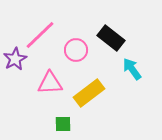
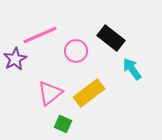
pink line: rotated 20 degrees clockwise
pink circle: moved 1 px down
pink triangle: moved 10 px down; rotated 36 degrees counterclockwise
green square: rotated 24 degrees clockwise
